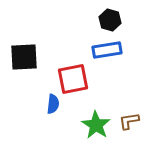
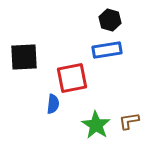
red square: moved 1 px left, 1 px up
